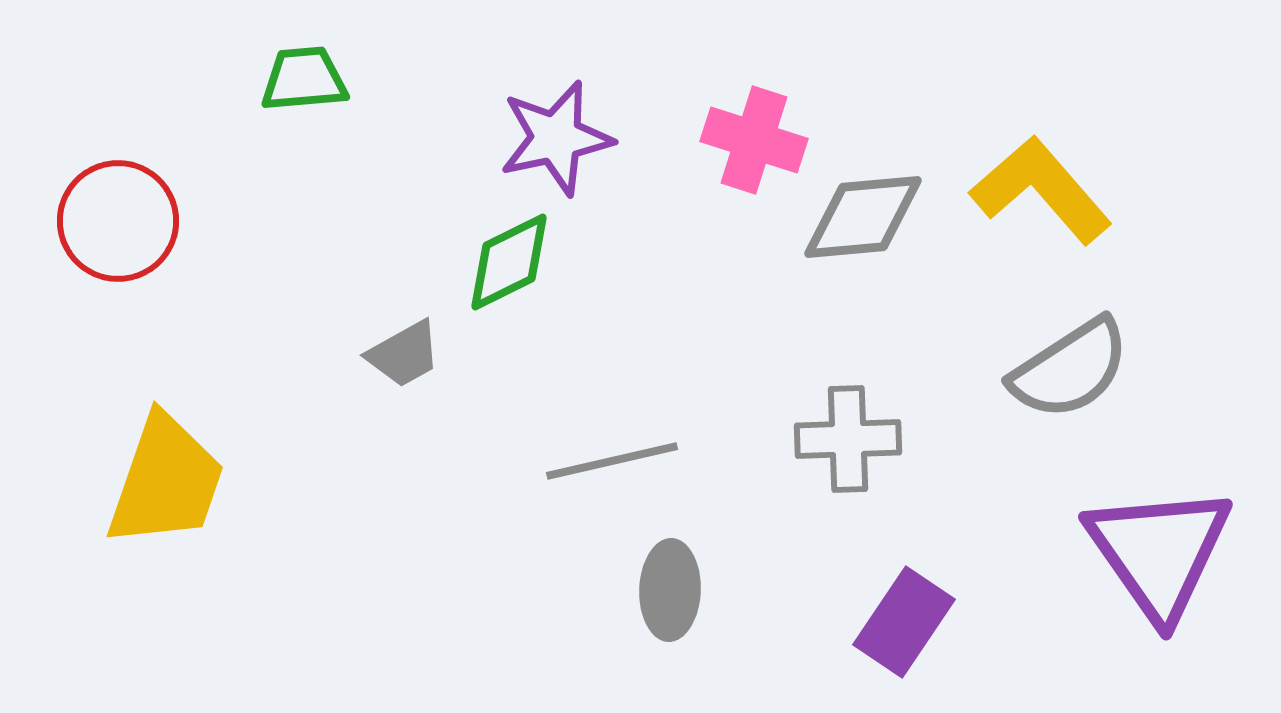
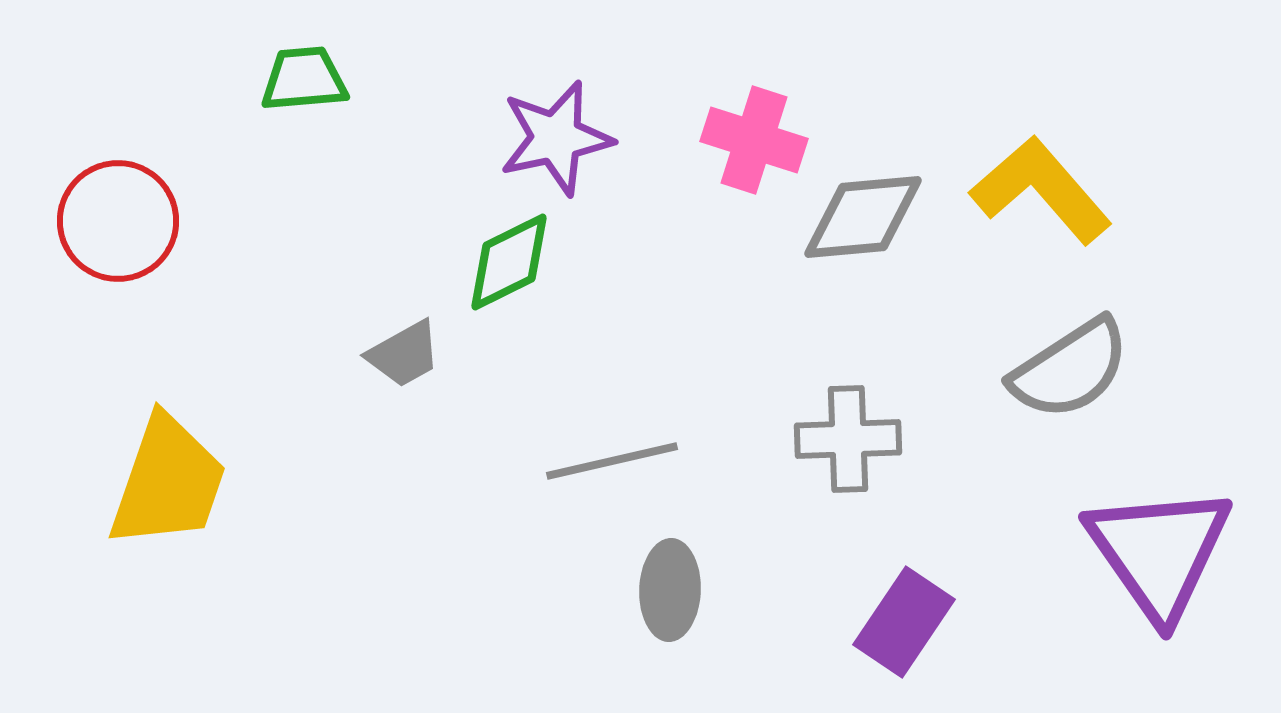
yellow trapezoid: moved 2 px right, 1 px down
